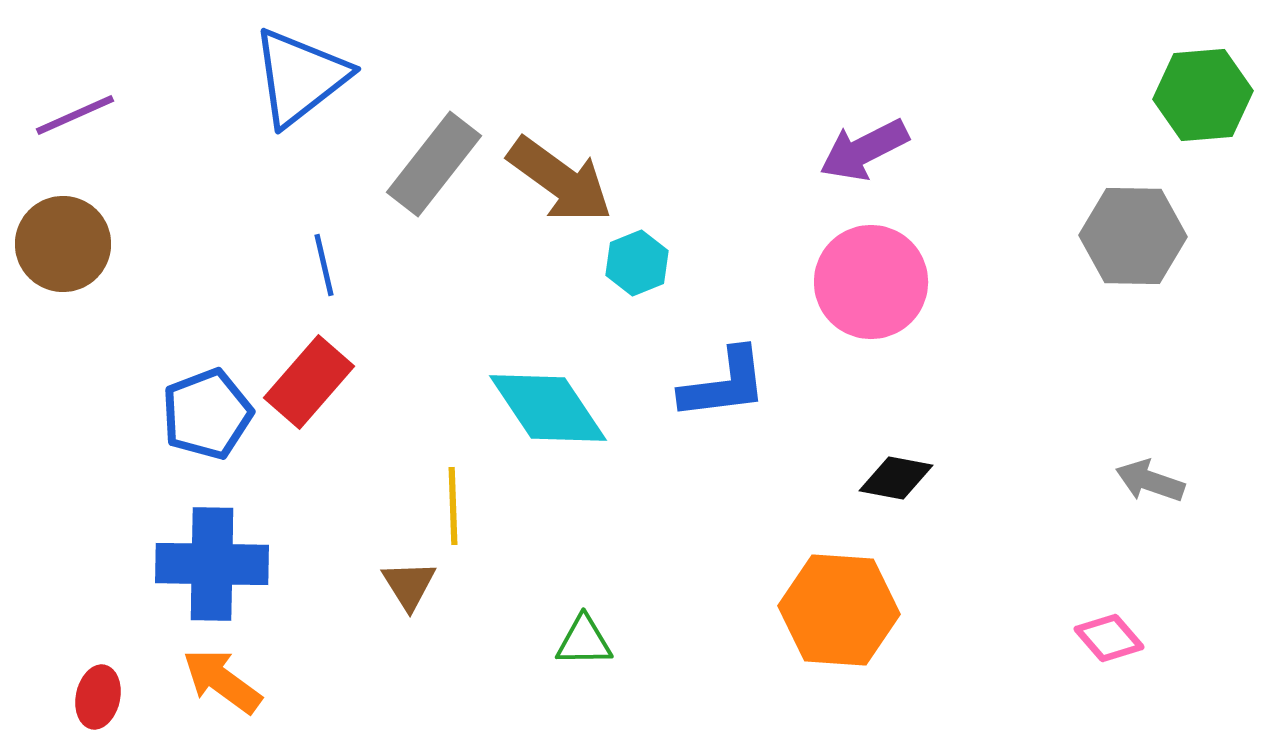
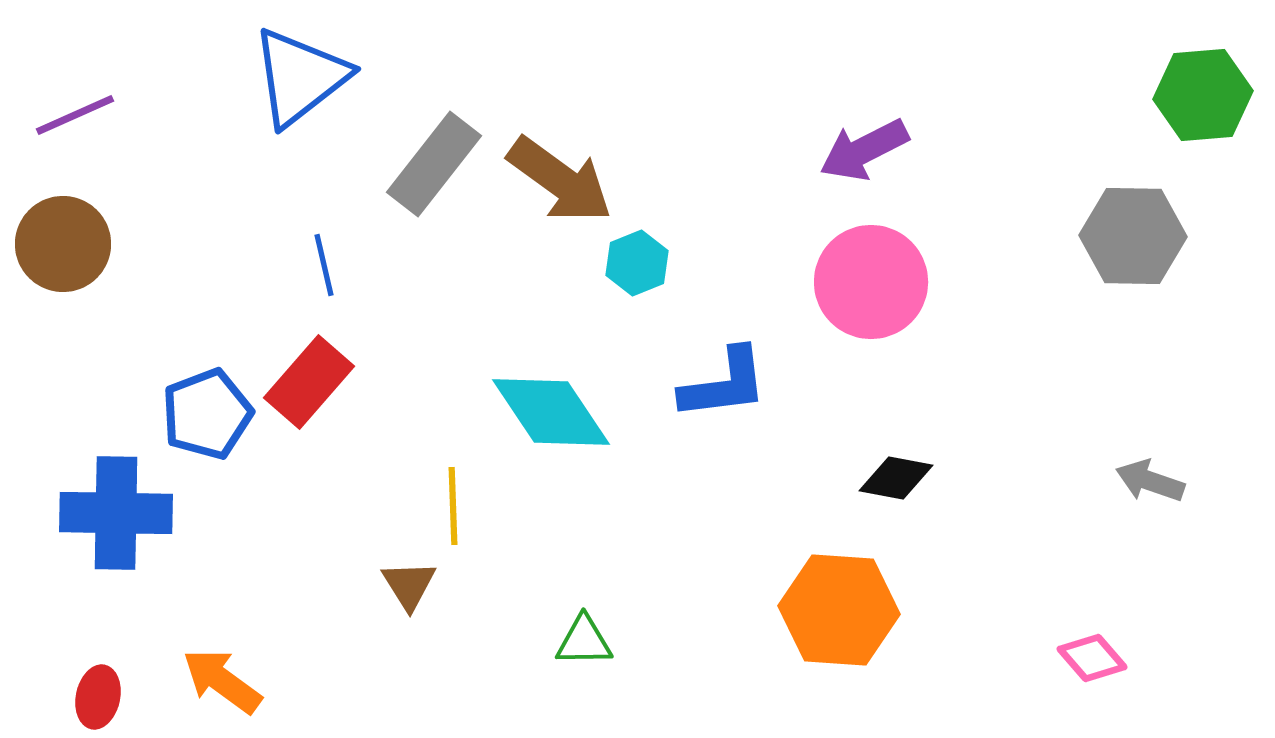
cyan diamond: moved 3 px right, 4 px down
blue cross: moved 96 px left, 51 px up
pink diamond: moved 17 px left, 20 px down
